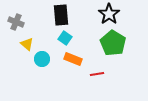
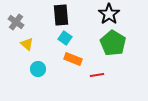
gray cross: rotated 14 degrees clockwise
cyan circle: moved 4 px left, 10 px down
red line: moved 1 px down
